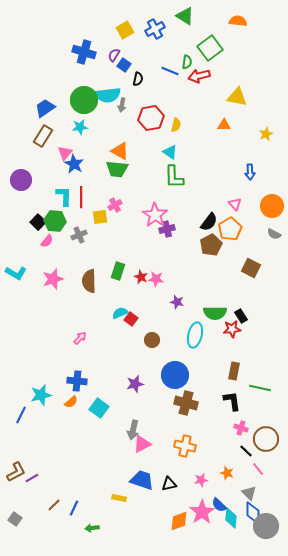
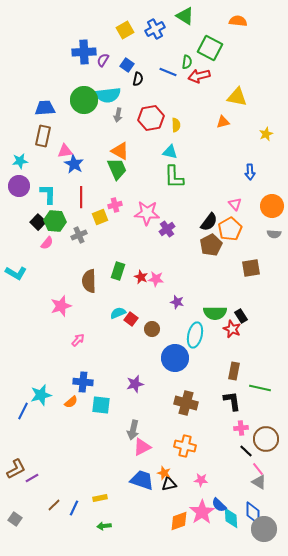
green square at (210, 48): rotated 25 degrees counterclockwise
blue cross at (84, 52): rotated 20 degrees counterclockwise
purple semicircle at (114, 55): moved 11 px left, 5 px down
blue square at (124, 65): moved 3 px right
blue line at (170, 71): moved 2 px left, 1 px down
gray arrow at (122, 105): moved 4 px left, 10 px down
blue trapezoid at (45, 108): rotated 30 degrees clockwise
yellow semicircle at (176, 125): rotated 16 degrees counterclockwise
orange triangle at (224, 125): moved 1 px left, 3 px up; rotated 16 degrees counterclockwise
cyan star at (80, 127): moved 60 px left, 34 px down
brown rectangle at (43, 136): rotated 20 degrees counterclockwise
cyan triangle at (170, 152): rotated 21 degrees counterclockwise
pink triangle at (65, 153): moved 2 px up; rotated 42 degrees clockwise
green trapezoid at (117, 169): rotated 120 degrees counterclockwise
purple circle at (21, 180): moved 2 px left, 6 px down
cyan L-shape at (64, 196): moved 16 px left, 2 px up
pink cross at (115, 205): rotated 16 degrees clockwise
pink star at (155, 215): moved 8 px left, 2 px up; rotated 30 degrees counterclockwise
yellow square at (100, 217): rotated 14 degrees counterclockwise
purple cross at (167, 229): rotated 21 degrees counterclockwise
gray semicircle at (274, 234): rotated 24 degrees counterclockwise
pink semicircle at (47, 241): moved 2 px down
brown square at (251, 268): rotated 36 degrees counterclockwise
pink star at (53, 279): moved 8 px right, 27 px down
cyan semicircle at (120, 313): moved 2 px left
red star at (232, 329): rotated 30 degrees clockwise
pink arrow at (80, 338): moved 2 px left, 2 px down
brown circle at (152, 340): moved 11 px up
blue circle at (175, 375): moved 17 px up
blue cross at (77, 381): moved 6 px right, 1 px down
cyan square at (99, 408): moved 2 px right, 3 px up; rotated 30 degrees counterclockwise
blue line at (21, 415): moved 2 px right, 4 px up
pink cross at (241, 428): rotated 24 degrees counterclockwise
pink triangle at (142, 444): moved 3 px down
brown L-shape at (16, 472): moved 3 px up
orange star at (227, 473): moved 63 px left
pink star at (201, 480): rotated 16 degrees clockwise
gray triangle at (249, 493): moved 10 px right, 11 px up; rotated 14 degrees counterclockwise
yellow rectangle at (119, 498): moved 19 px left; rotated 24 degrees counterclockwise
cyan diamond at (231, 518): rotated 10 degrees counterclockwise
gray circle at (266, 526): moved 2 px left, 3 px down
green arrow at (92, 528): moved 12 px right, 2 px up
